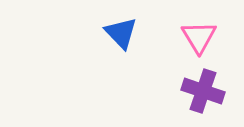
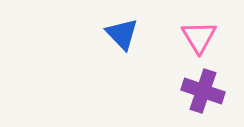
blue triangle: moved 1 px right, 1 px down
